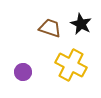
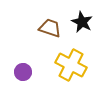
black star: moved 1 px right, 2 px up
